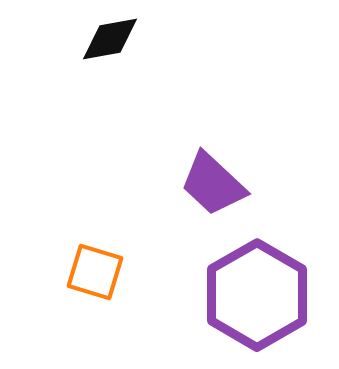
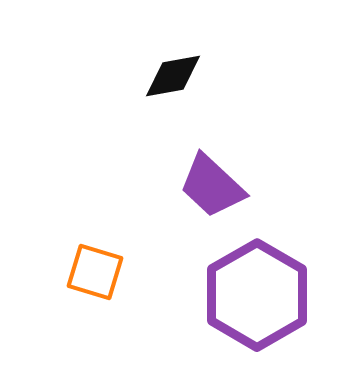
black diamond: moved 63 px right, 37 px down
purple trapezoid: moved 1 px left, 2 px down
